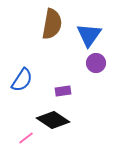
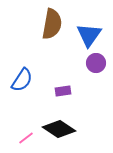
black diamond: moved 6 px right, 9 px down
